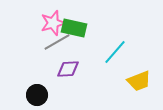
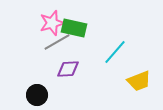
pink star: moved 1 px left
